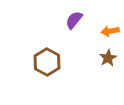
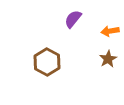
purple semicircle: moved 1 px left, 1 px up
brown star: moved 1 px down
